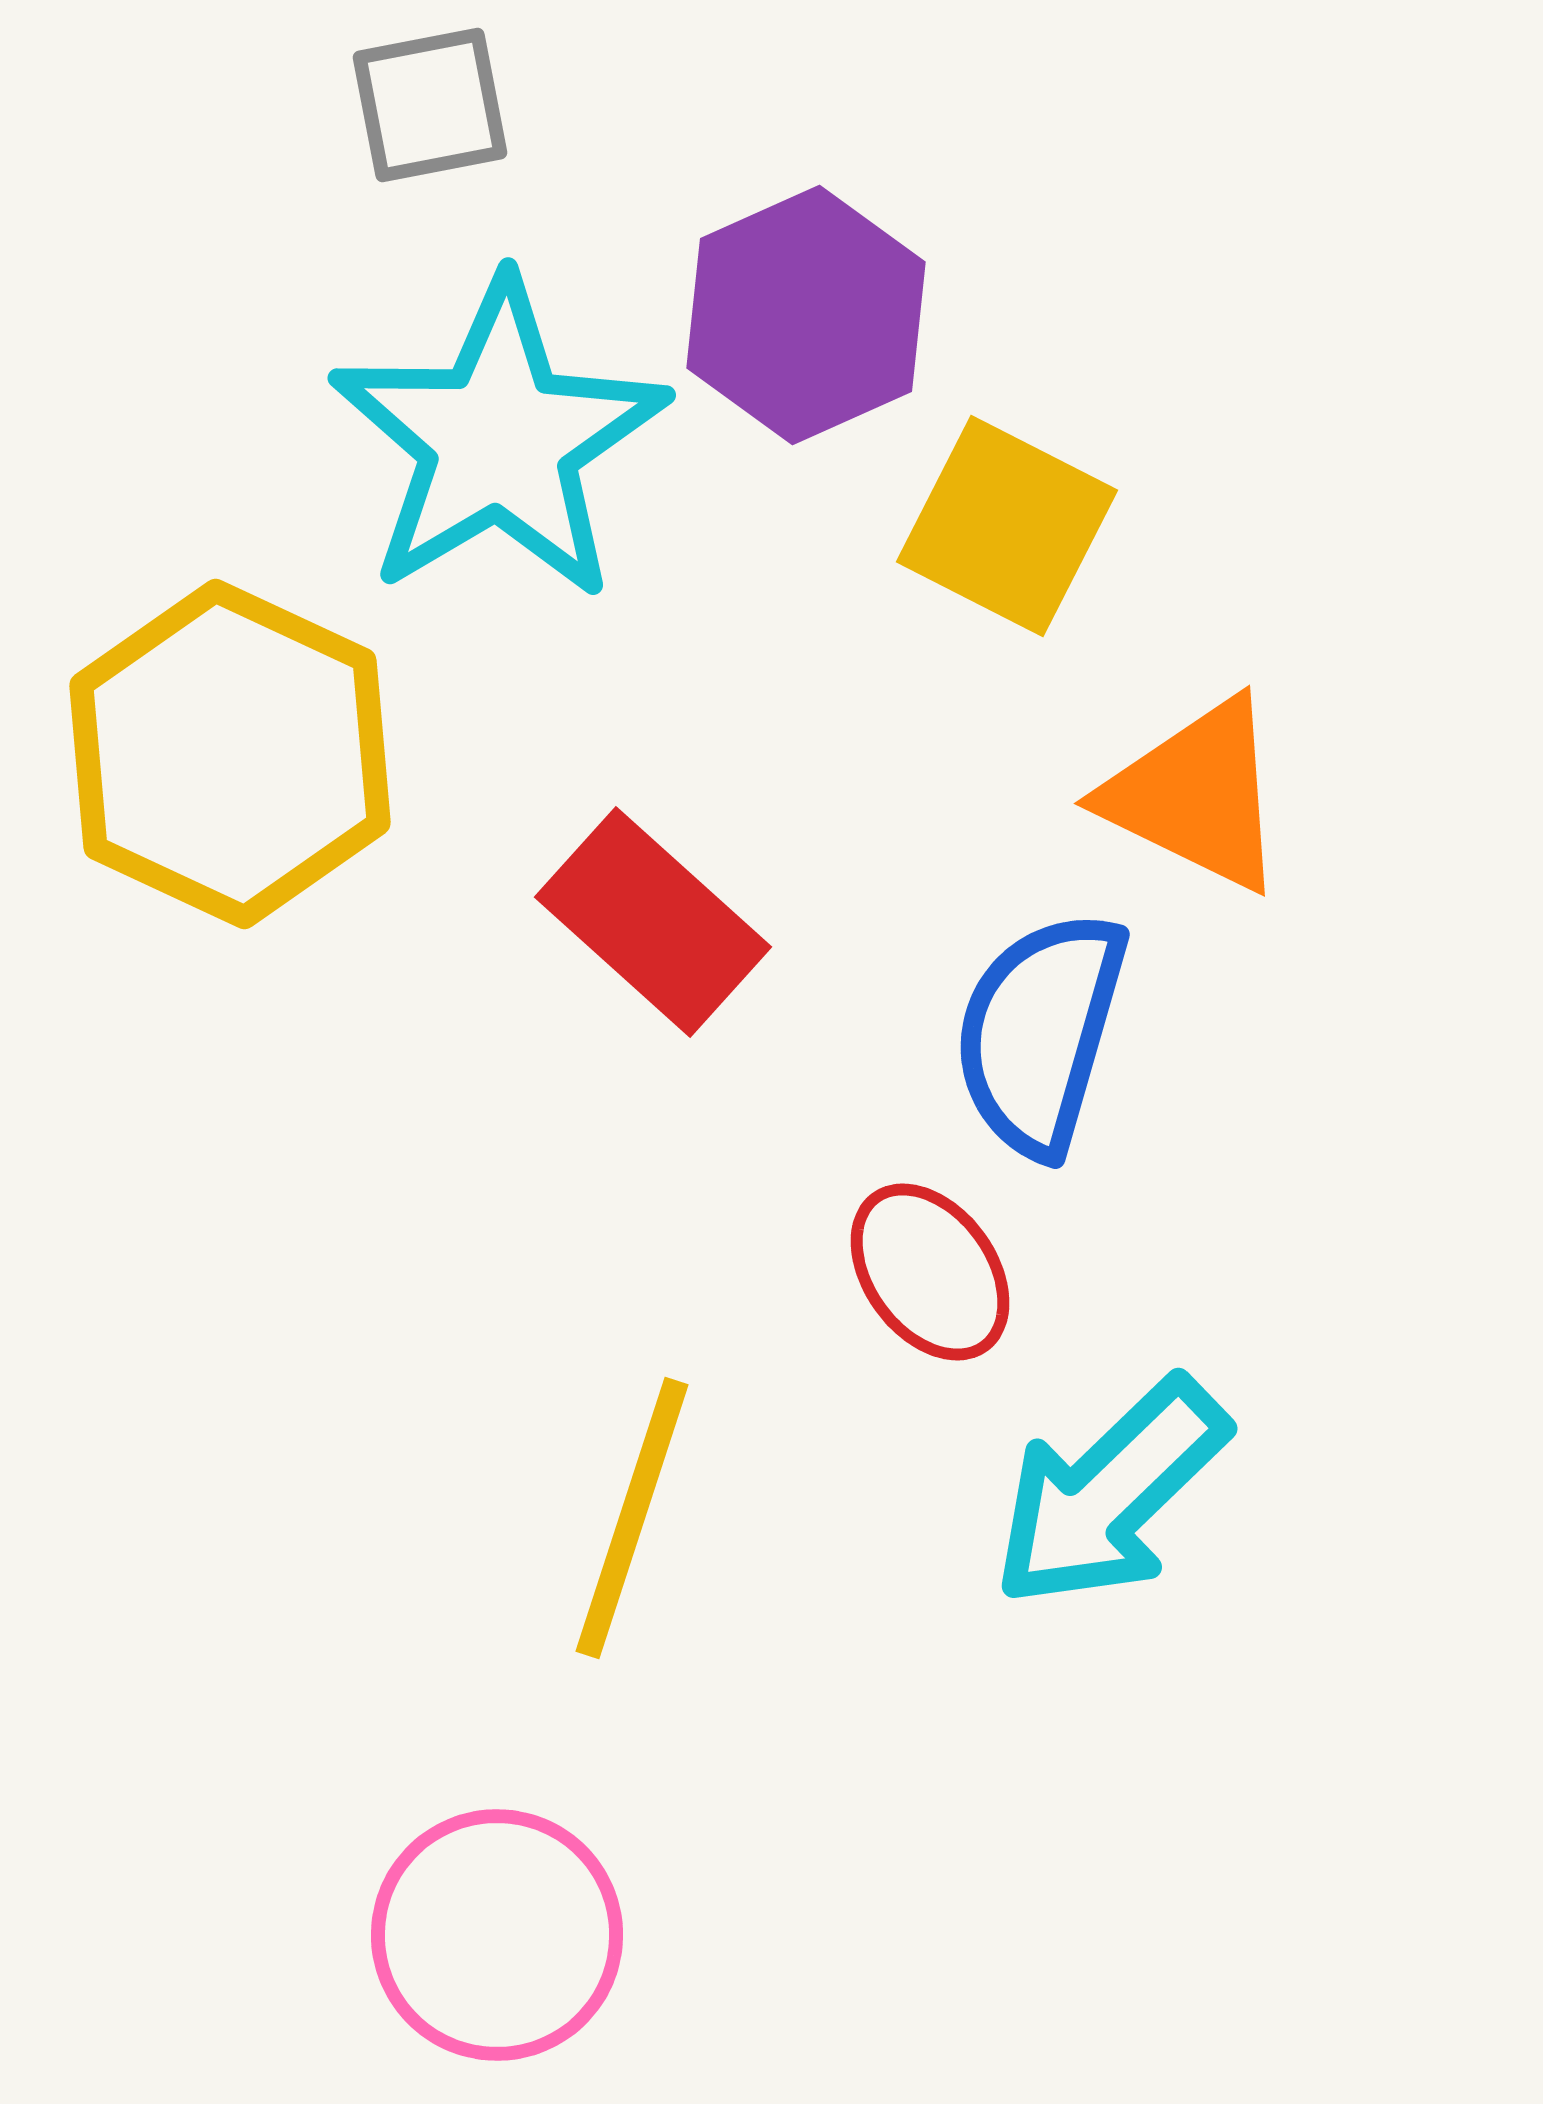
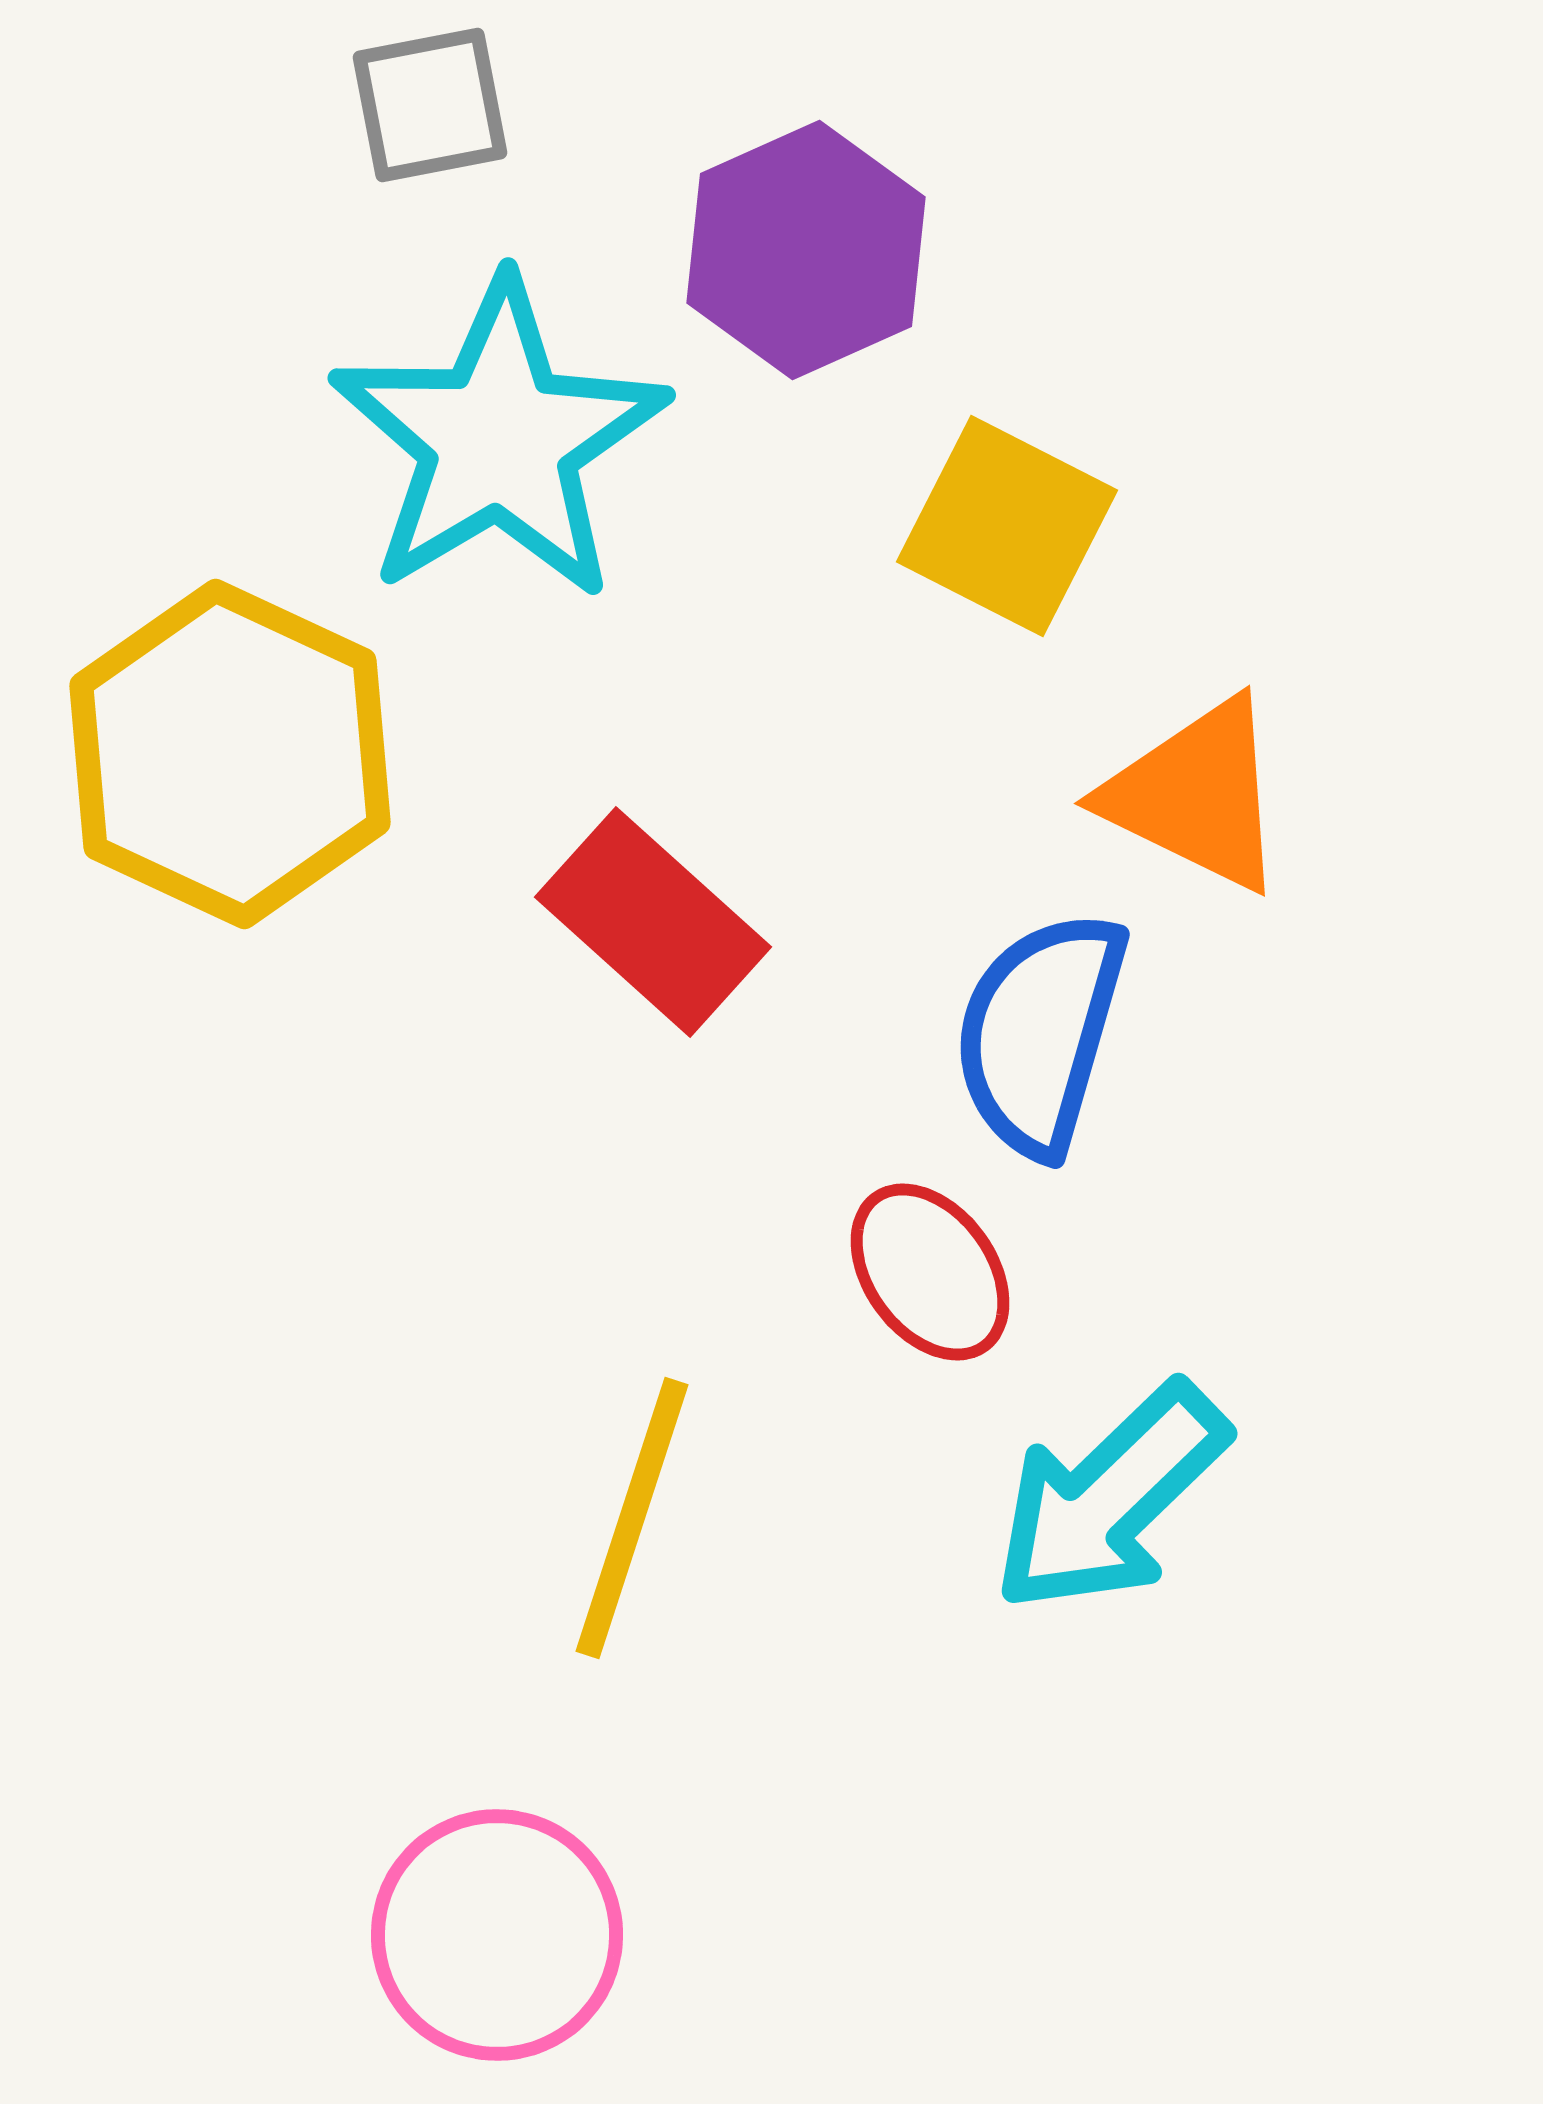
purple hexagon: moved 65 px up
cyan arrow: moved 5 px down
